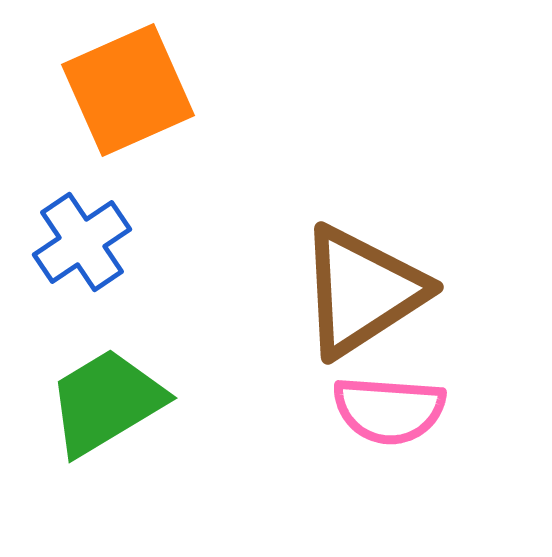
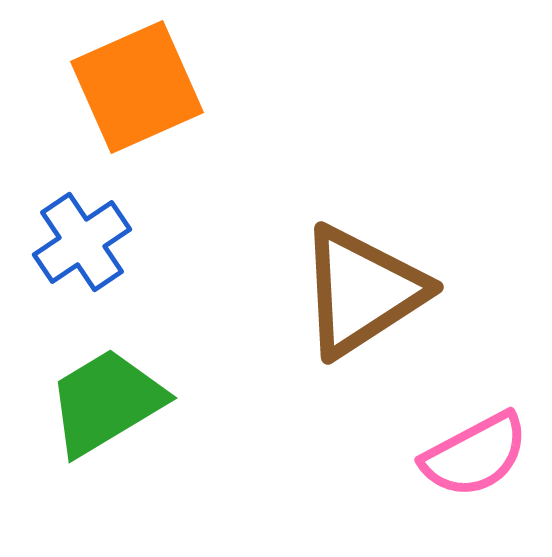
orange square: moved 9 px right, 3 px up
pink semicircle: moved 86 px right, 45 px down; rotated 32 degrees counterclockwise
